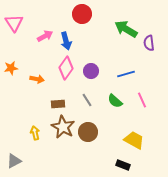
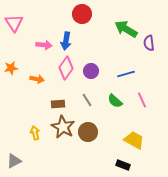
pink arrow: moved 1 px left, 9 px down; rotated 35 degrees clockwise
blue arrow: rotated 24 degrees clockwise
